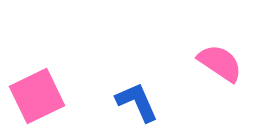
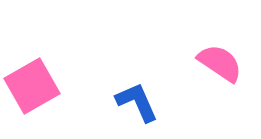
pink square: moved 5 px left, 10 px up; rotated 4 degrees counterclockwise
